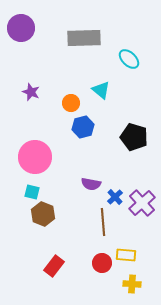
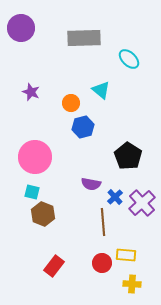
black pentagon: moved 6 px left, 19 px down; rotated 16 degrees clockwise
